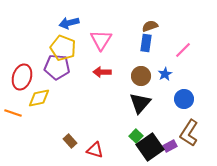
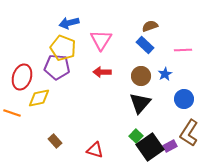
blue rectangle: moved 1 px left, 2 px down; rotated 54 degrees counterclockwise
pink line: rotated 42 degrees clockwise
orange line: moved 1 px left
brown rectangle: moved 15 px left
